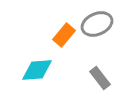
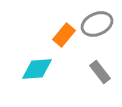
cyan diamond: moved 1 px up
gray rectangle: moved 6 px up
